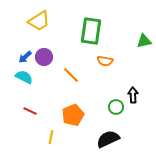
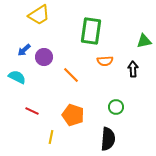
yellow trapezoid: moved 6 px up
blue arrow: moved 1 px left, 7 px up
orange semicircle: rotated 14 degrees counterclockwise
cyan semicircle: moved 7 px left
black arrow: moved 26 px up
red line: moved 2 px right
orange pentagon: rotated 30 degrees counterclockwise
black semicircle: rotated 120 degrees clockwise
